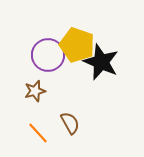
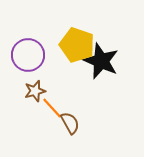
purple circle: moved 20 px left
black star: moved 1 px up
orange line: moved 14 px right, 25 px up
